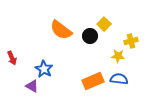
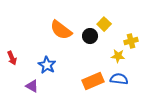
blue star: moved 3 px right, 4 px up
